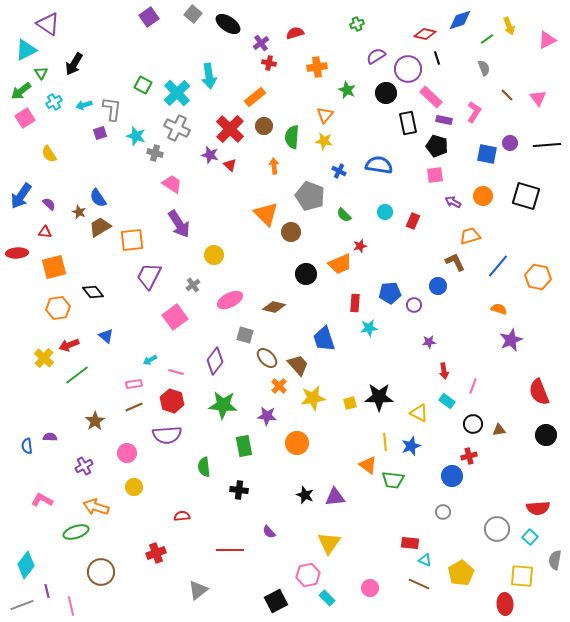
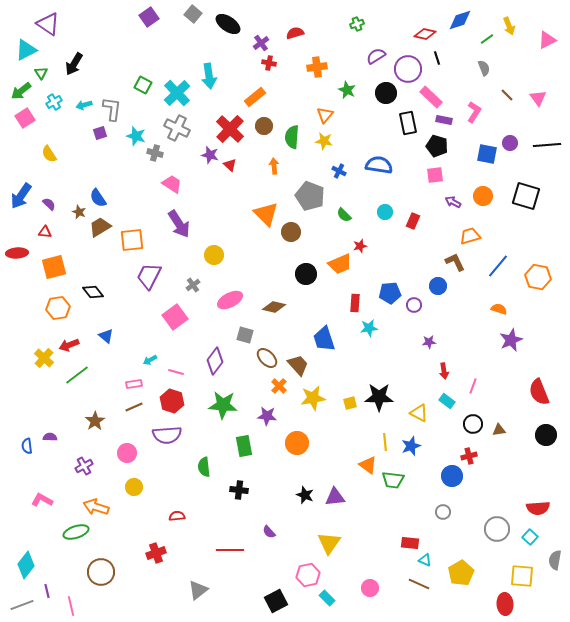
red semicircle at (182, 516): moved 5 px left
